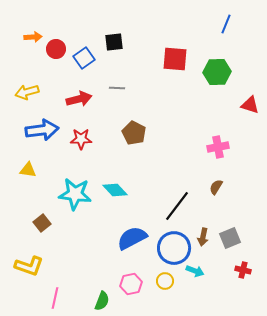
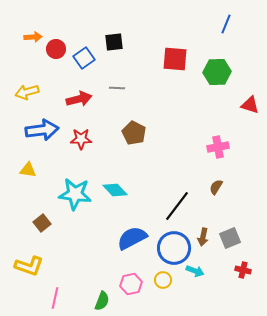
yellow circle: moved 2 px left, 1 px up
